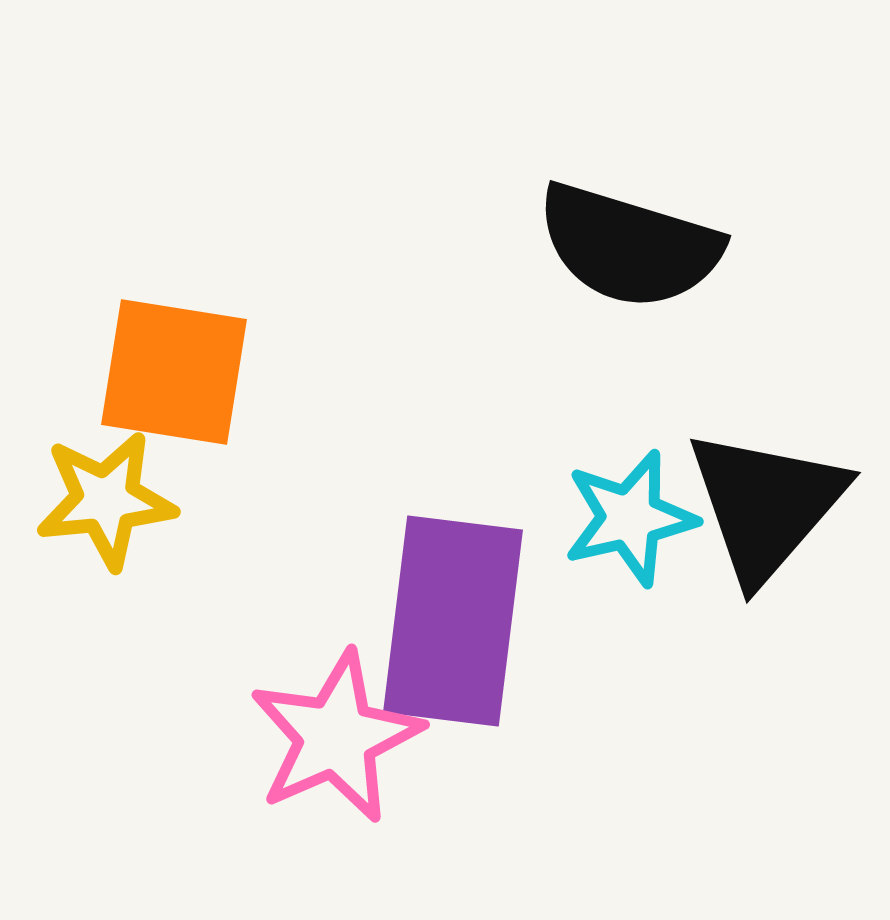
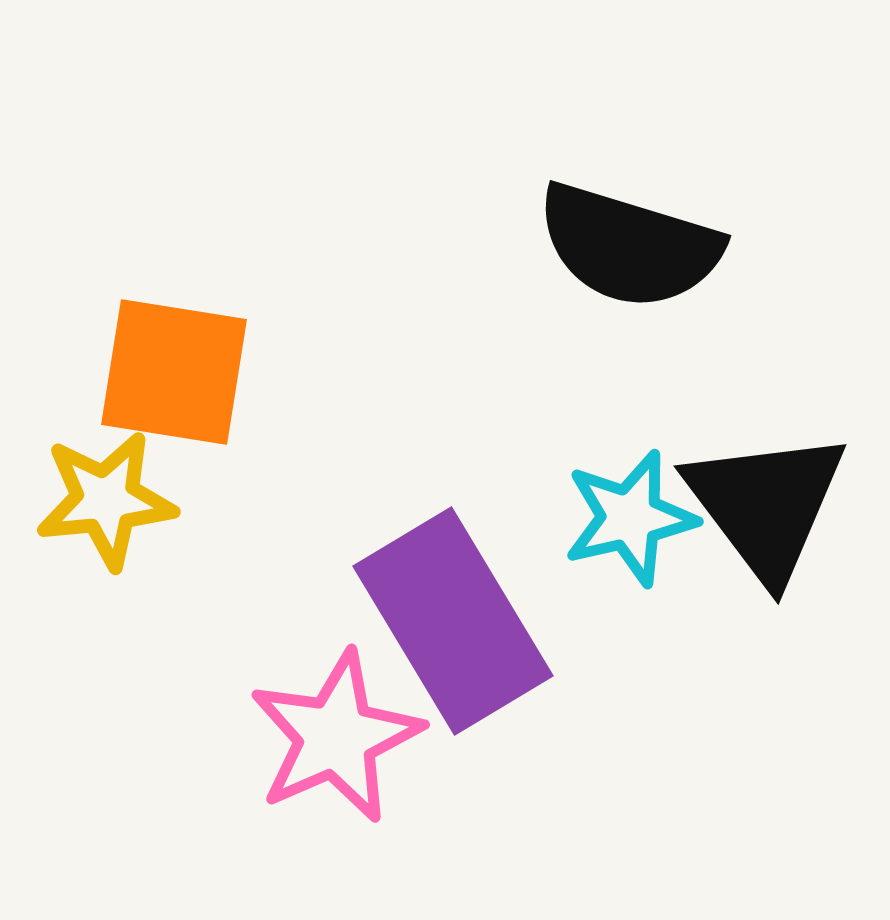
black triangle: rotated 18 degrees counterclockwise
purple rectangle: rotated 38 degrees counterclockwise
